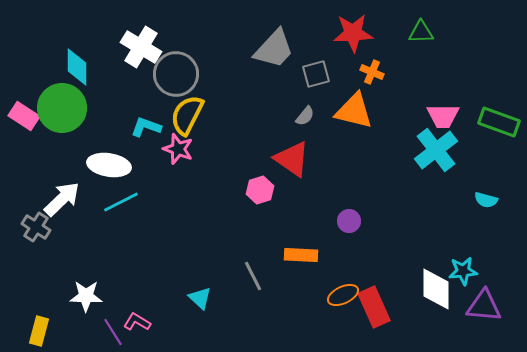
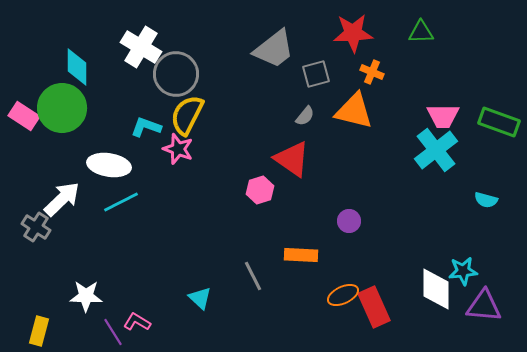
gray trapezoid: rotated 9 degrees clockwise
